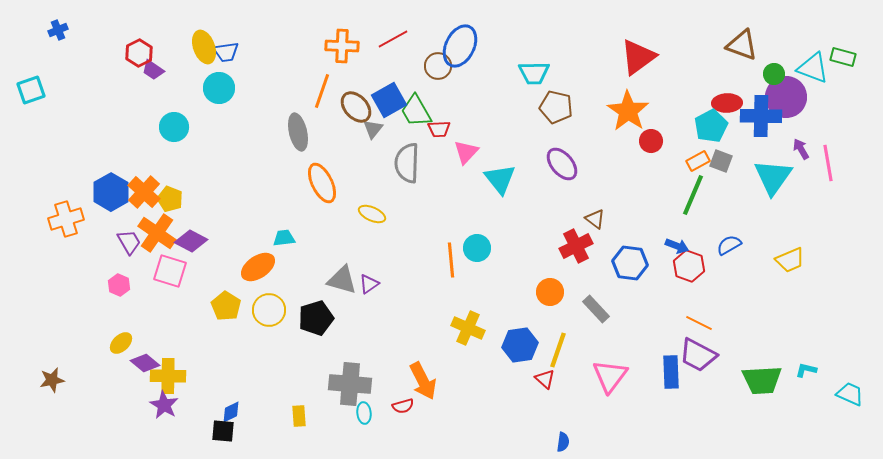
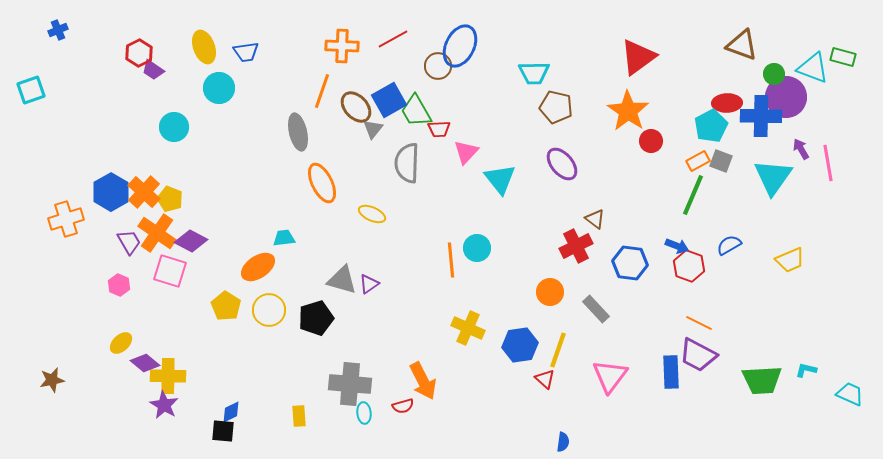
blue trapezoid at (226, 52): moved 20 px right
